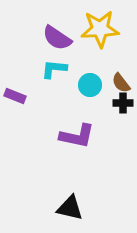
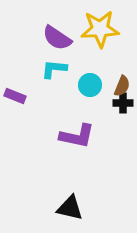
brown semicircle: moved 1 px right, 3 px down; rotated 120 degrees counterclockwise
